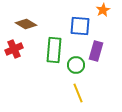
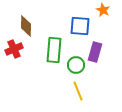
orange star: rotated 16 degrees counterclockwise
brown diamond: moved 2 px down; rotated 60 degrees clockwise
purple rectangle: moved 1 px left, 1 px down
yellow line: moved 2 px up
